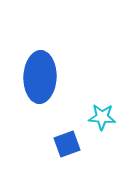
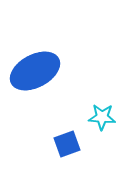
blue ellipse: moved 5 px left, 6 px up; rotated 60 degrees clockwise
